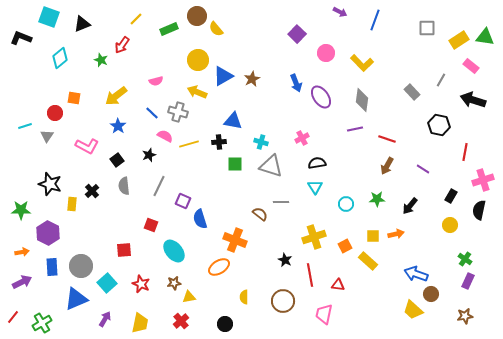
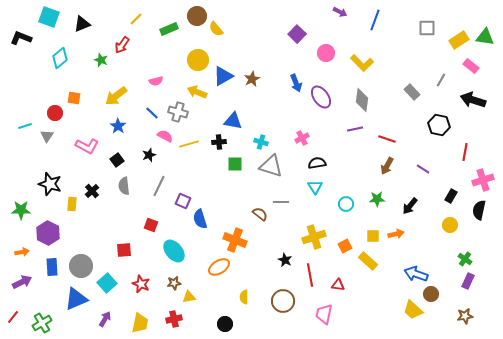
red cross at (181, 321): moved 7 px left, 2 px up; rotated 28 degrees clockwise
